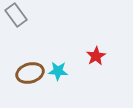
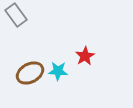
red star: moved 11 px left
brown ellipse: rotated 12 degrees counterclockwise
